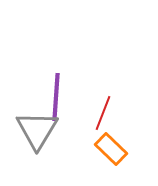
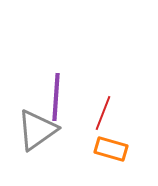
gray triangle: rotated 24 degrees clockwise
orange rectangle: rotated 28 degrees counterclockwise
